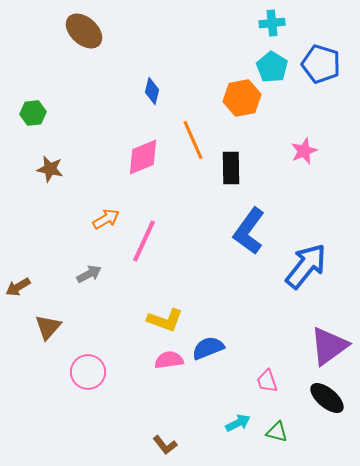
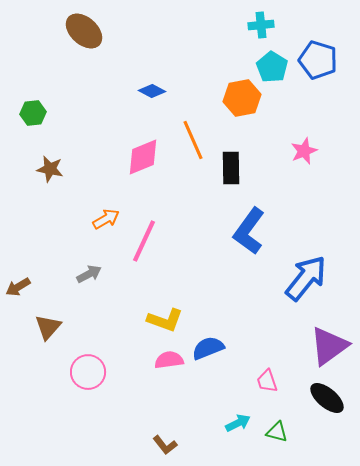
cyan cross: moved 11 px left, 2 px down
blue pentagon: moved 3 px left, 4 px up
blue diamond: rotated 76 degrees counterclockwise
blue arrow: moved 12 px down
